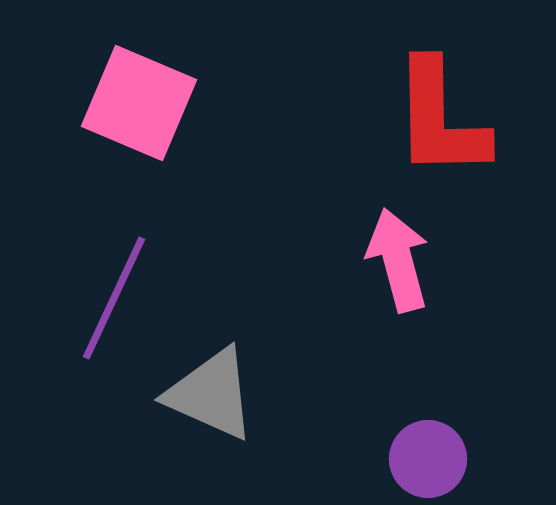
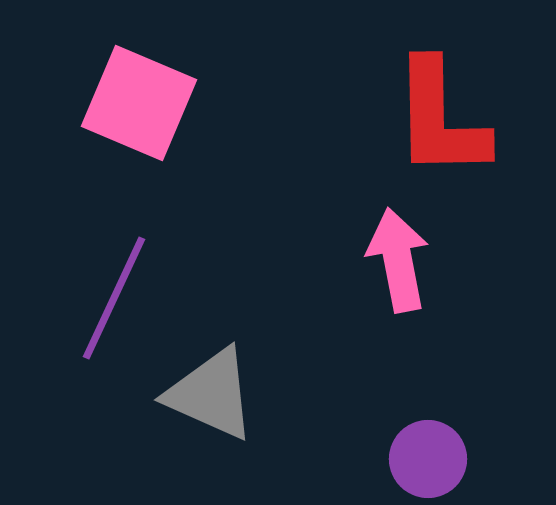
pink arrow: rotated 4 degrees clockwise
